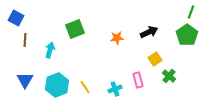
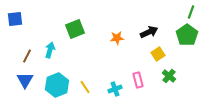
blue square: moved 1 px left, 1 px down; rotated 35 degrees counterclockwise
brown line: moved 2 px right, 16 px down; rotated 24 degrees clockwise
yellow square: moved 3 px right, 5 px up
